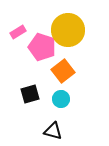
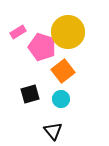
yellow circle: moved 2 px down
black triangle: rotated 36 degrees clockwise
